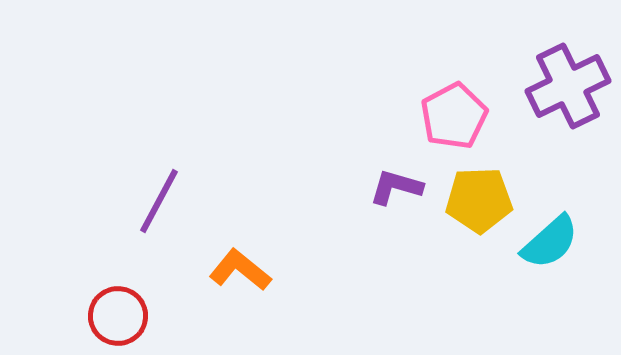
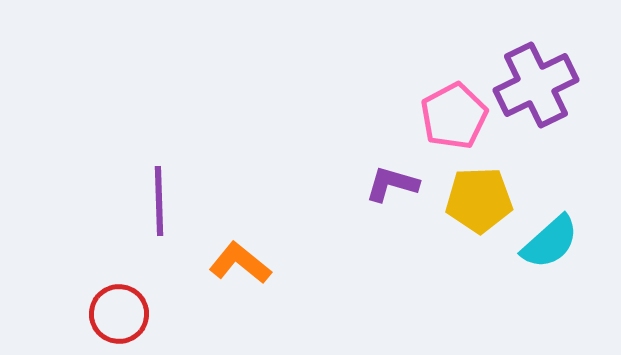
purple cross: moved 32 px left, 1 px up
purple L-shape: moved 4 px left, 3 px up
purple line: rotated 30 degrees counterclockwise
orange L-shape: moved 7 px up
red circle: moved 1 px right, 2 px up
